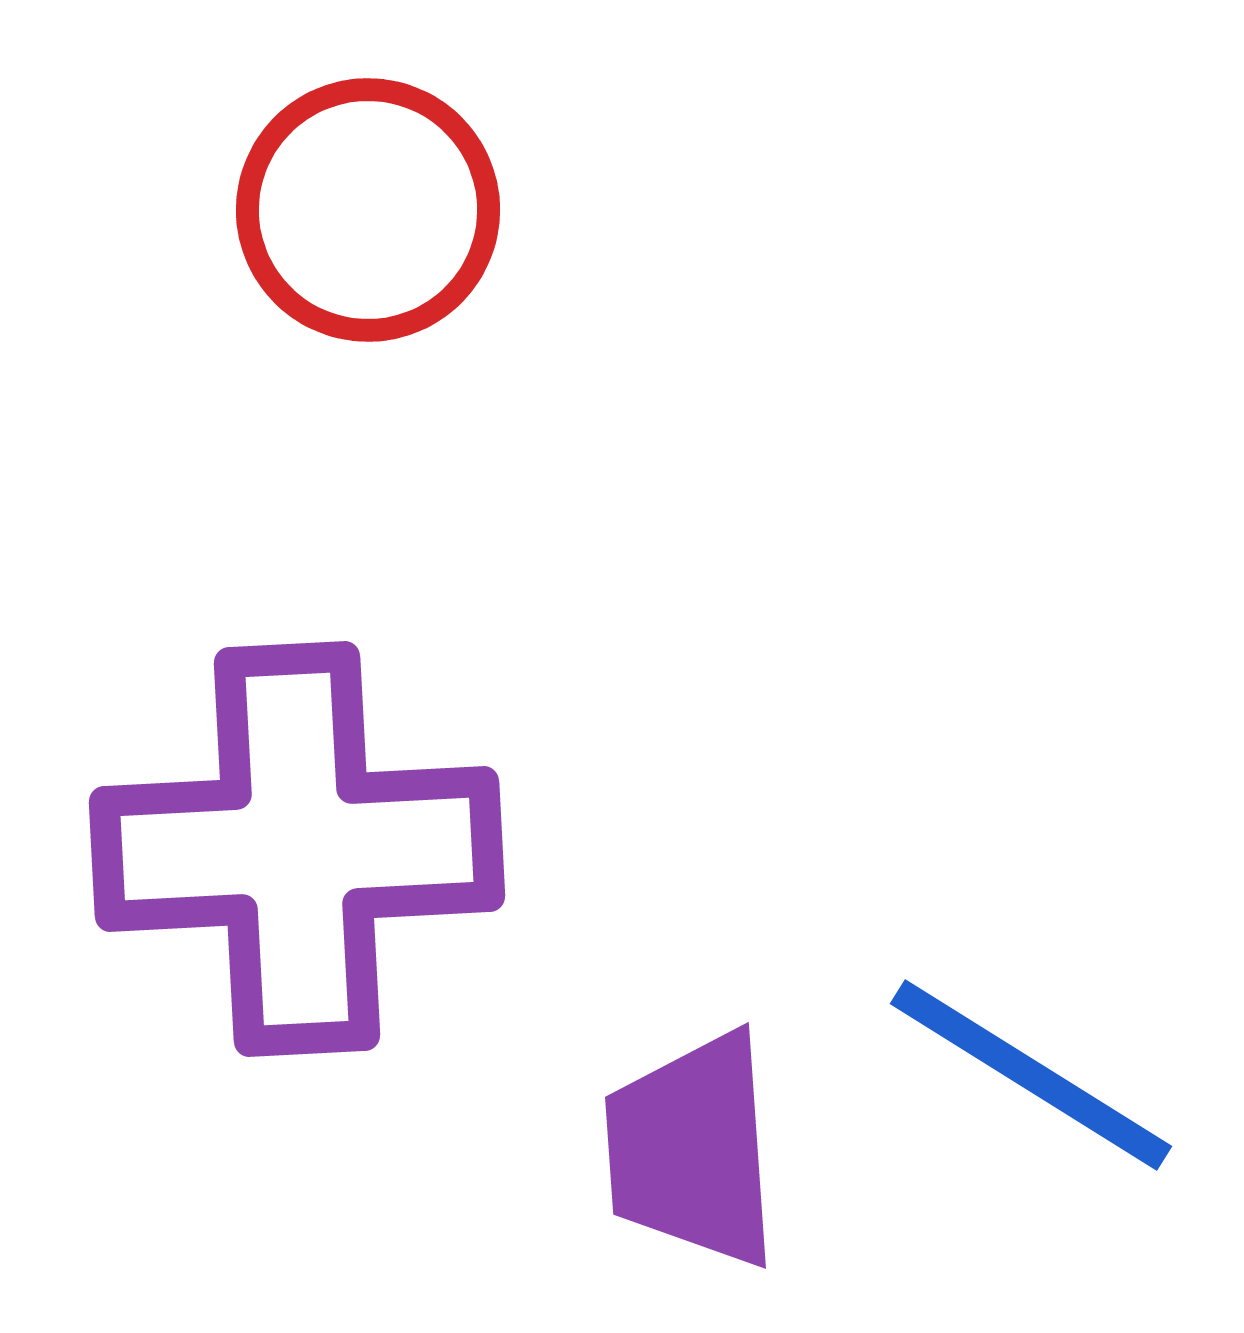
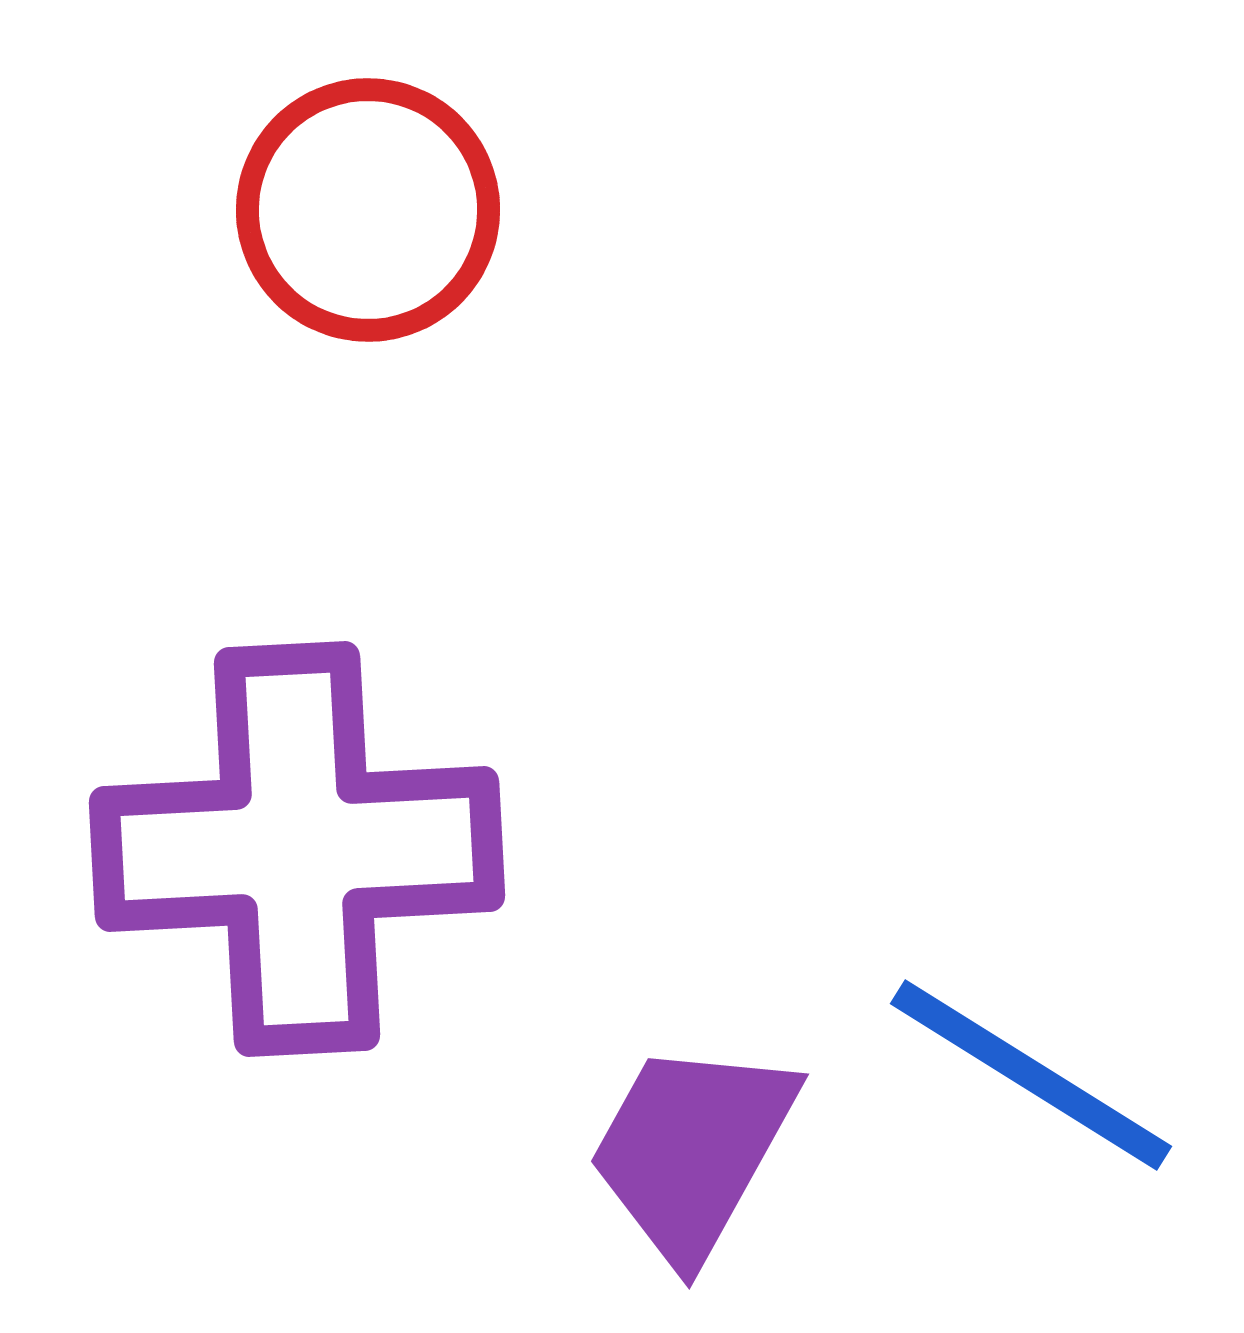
purple trapezoid: rotated 33 degrees clockwise
